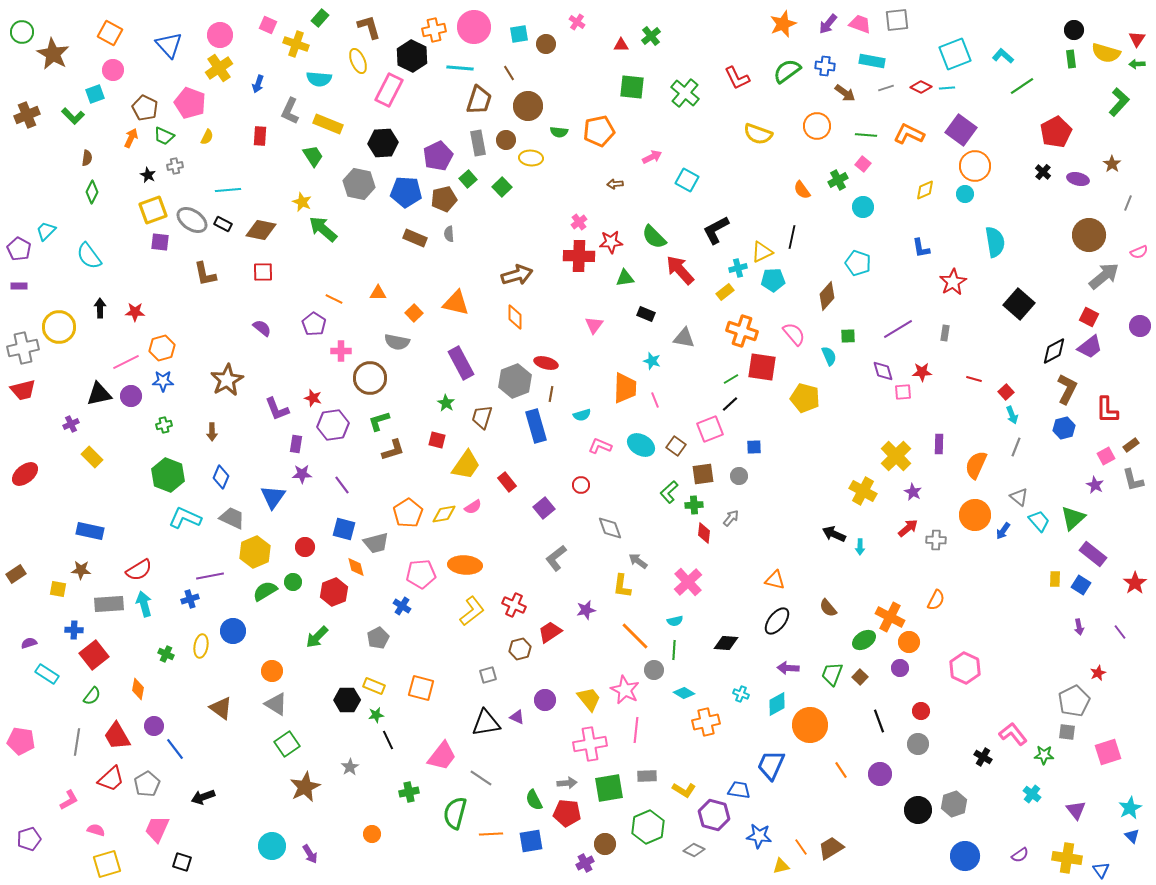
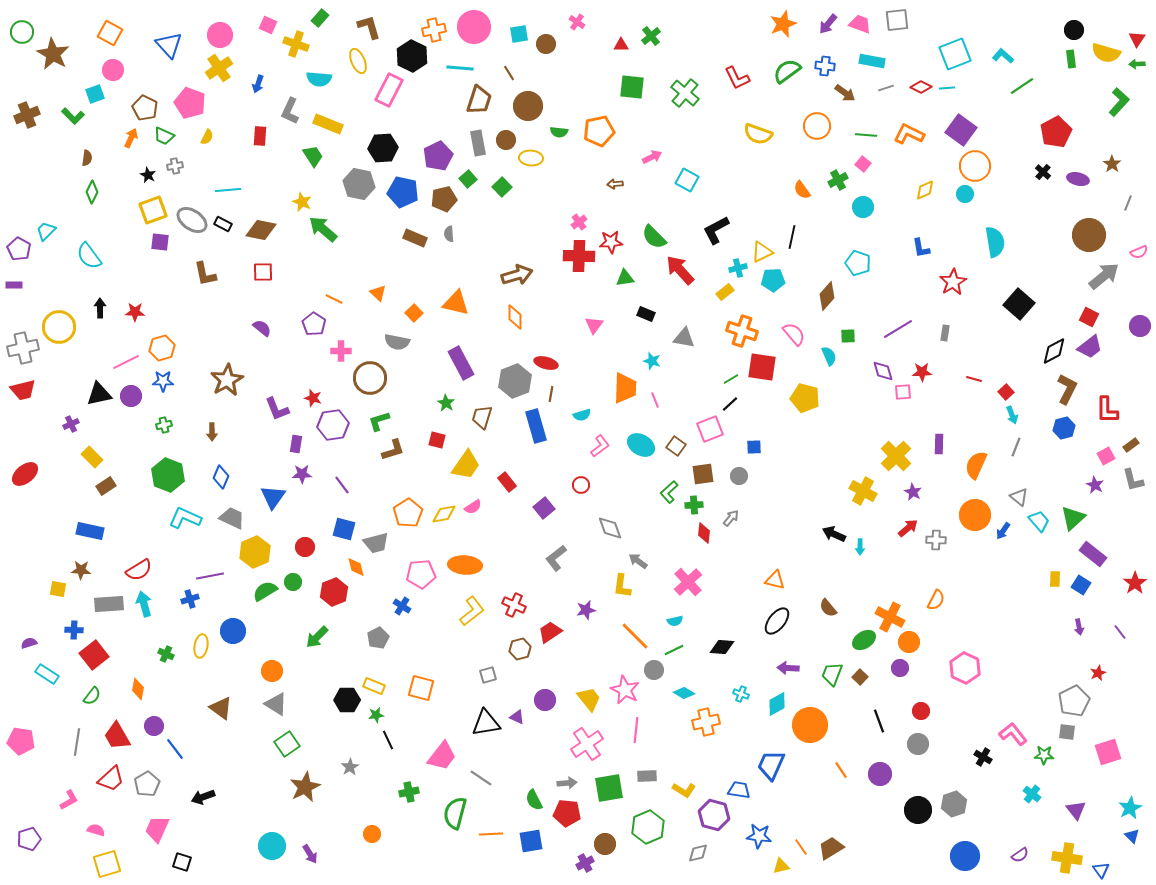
black hexagon at (383, 143): moved 5 px down
blue pentagon at (406, 192): moved 3 px left; rotated 8 degrees clockwise
purple rectangle at (19, 286): moved 5 px left, 1 px up
orange triangle at (378, 293): rotated 42 degrees clockwise
pink L-shape at (600, 446): rotated 120 degrees clockwise
brown rectangle at (16, 574): moved 90 px right, 88 px up
black diamond at (726, 643): moved 4 px left, 4 px down
green line at (674, 650): rotated 60 degrees clockwise
pink cross at (590, 744): moved 3 px left; rotated 24 degrees counterclockwise
gray diamond at (694, 850): moved 4 px right, 3 px down; rotated 40 degrees counterclockwise
